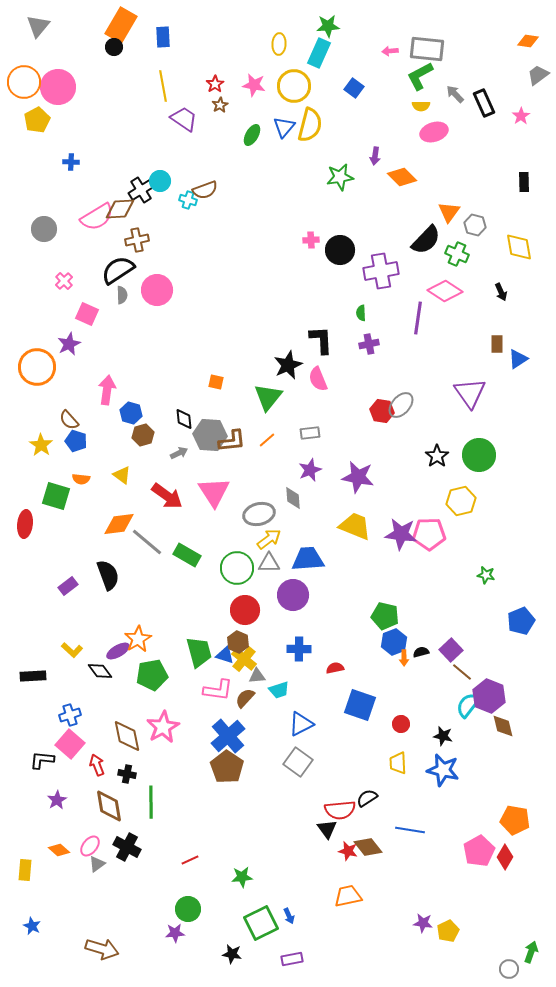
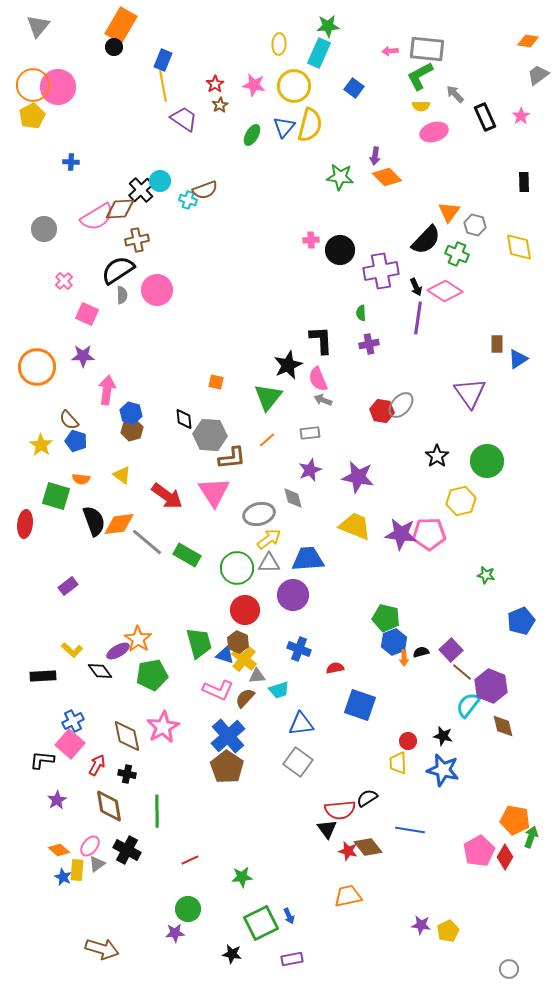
blue rectangle at (163, 37): moved 23 px down; rotated 25 degrees clockwise
orange circle at (24, 82): moved 9 px right, 3 px down
black rectangle at (484, 103): moved 1 px right, 14 px down
yellow pentagon at (37, 120): moved 5 px left, 4 px up
green star at (340, 177): rotated 16 degrees clockwise
orange diamond at (402, 177): moved 15 px left
black cross at (141, 190): rotated 10 degrees counterclockwise
black arrow at (501, 292): moved 85 px left, 5 px up
purple star at (69, 344): moved 14 px right, 12 px down; rotated 25 degrees clockwise
brown hexagon at (143, 435): moved 11 px left, 5 px up
brown L-shape at (232, 441): moved 17 px down
gray arrow at (179, 453): moved 144 px right, 53 px up; rotated 132 degrees counterclockwise
green circle at (479, 455): moved 8 px right, 6 px down
gray diamond at (293, 498): rotated 10 degrees counterclockwise
black semicircle at (108, 575): moved 14 px left, 54 px up
green pentagon at (385, 616): moved 1 px right, 2 px down
orange star at (138, 639): rotated 8 degrees counterclockwise
blue cross at (299, 649): rotated 20 degrees clockwise
green trapezoid at (199, 652): moved 9 px up
black rectangle at (33, 676): moved 10 px right
pink L-shape at (218, 690): rotated 16 degrees clockwise
purple hexagon at (489, 696): moved 2 px right, 10 px up
blue cross at (70, 715): moved 3 px right, 6 px down; rotated 10 degrees counterclockwise
blue triangle at (301, 724): rotated 20 degrees clockwise
red circle at (401, 724): moved 7 px right, 17 px down
red arrow at (97, 765): rotated 50 degrees clockwise
green line at (151, 802): moved 6 px right, 9 px down
black cross at (127, 847): moved 3 px down
yellow rectangle at (25, 870): moved 52 px right
purple star at (423, 923): moved 2 px left, 2 px down
blue star at (32, 926): moved 31 px right, 49 px up
green arrow at (531, 952): moved 115 px up
